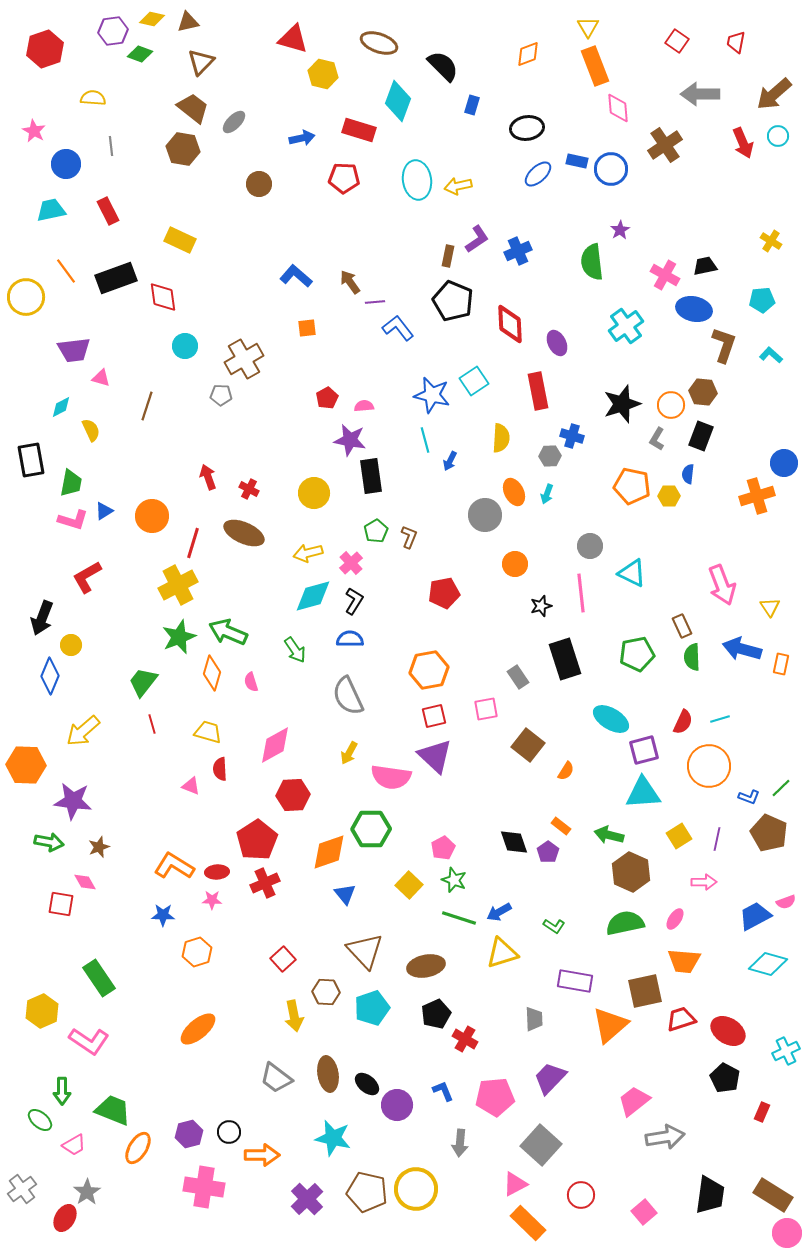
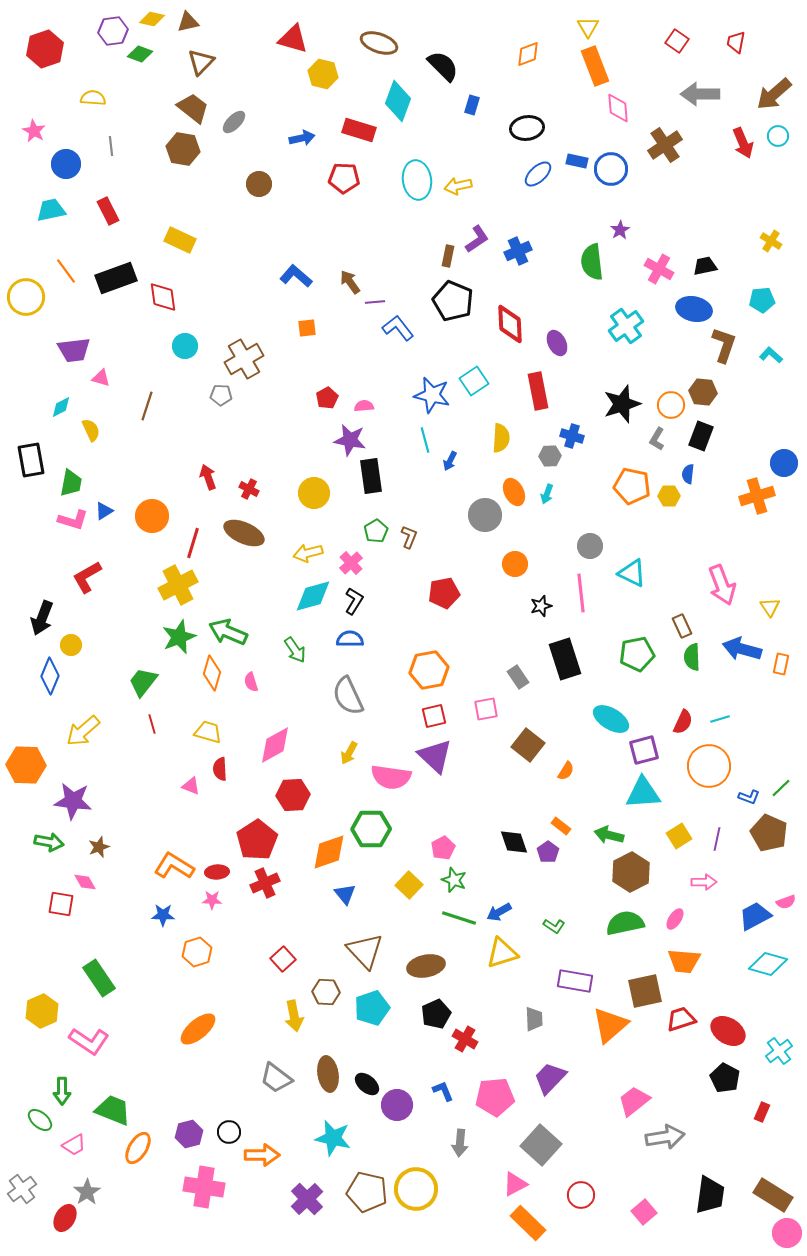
pink cross at (665, 275): moved 6 px left, 6 px up
brown hexagon at (631, 872): rotated 9 degrees clockwise
cyan cross at (786, 1051): moved 7 px left; rotated 12 degrees counterclockwise
